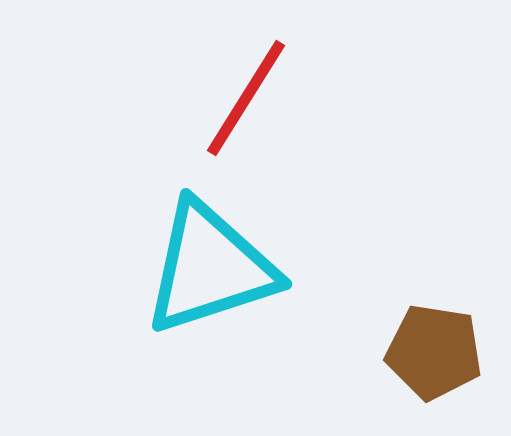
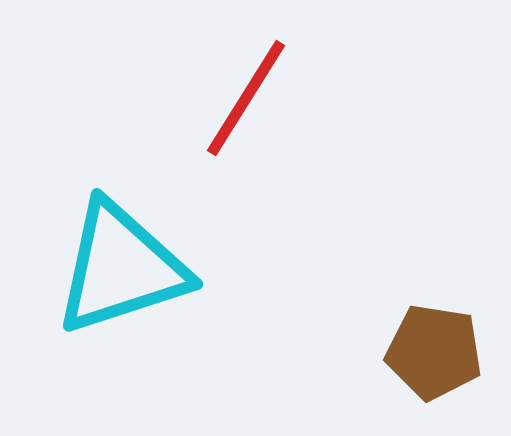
cyan triangle: moved 89 px left
